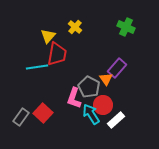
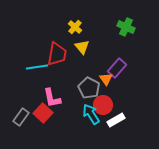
yellow triangle: moved 34 px right, 11 px down; rotated 21 degrees counterclockwise
gray pentagon: moved 1 px down
pink L-shape: moved 22 px left; rotated 30 degrees counterclockwise
white rectangle: rotated 12 degrees clockwise
